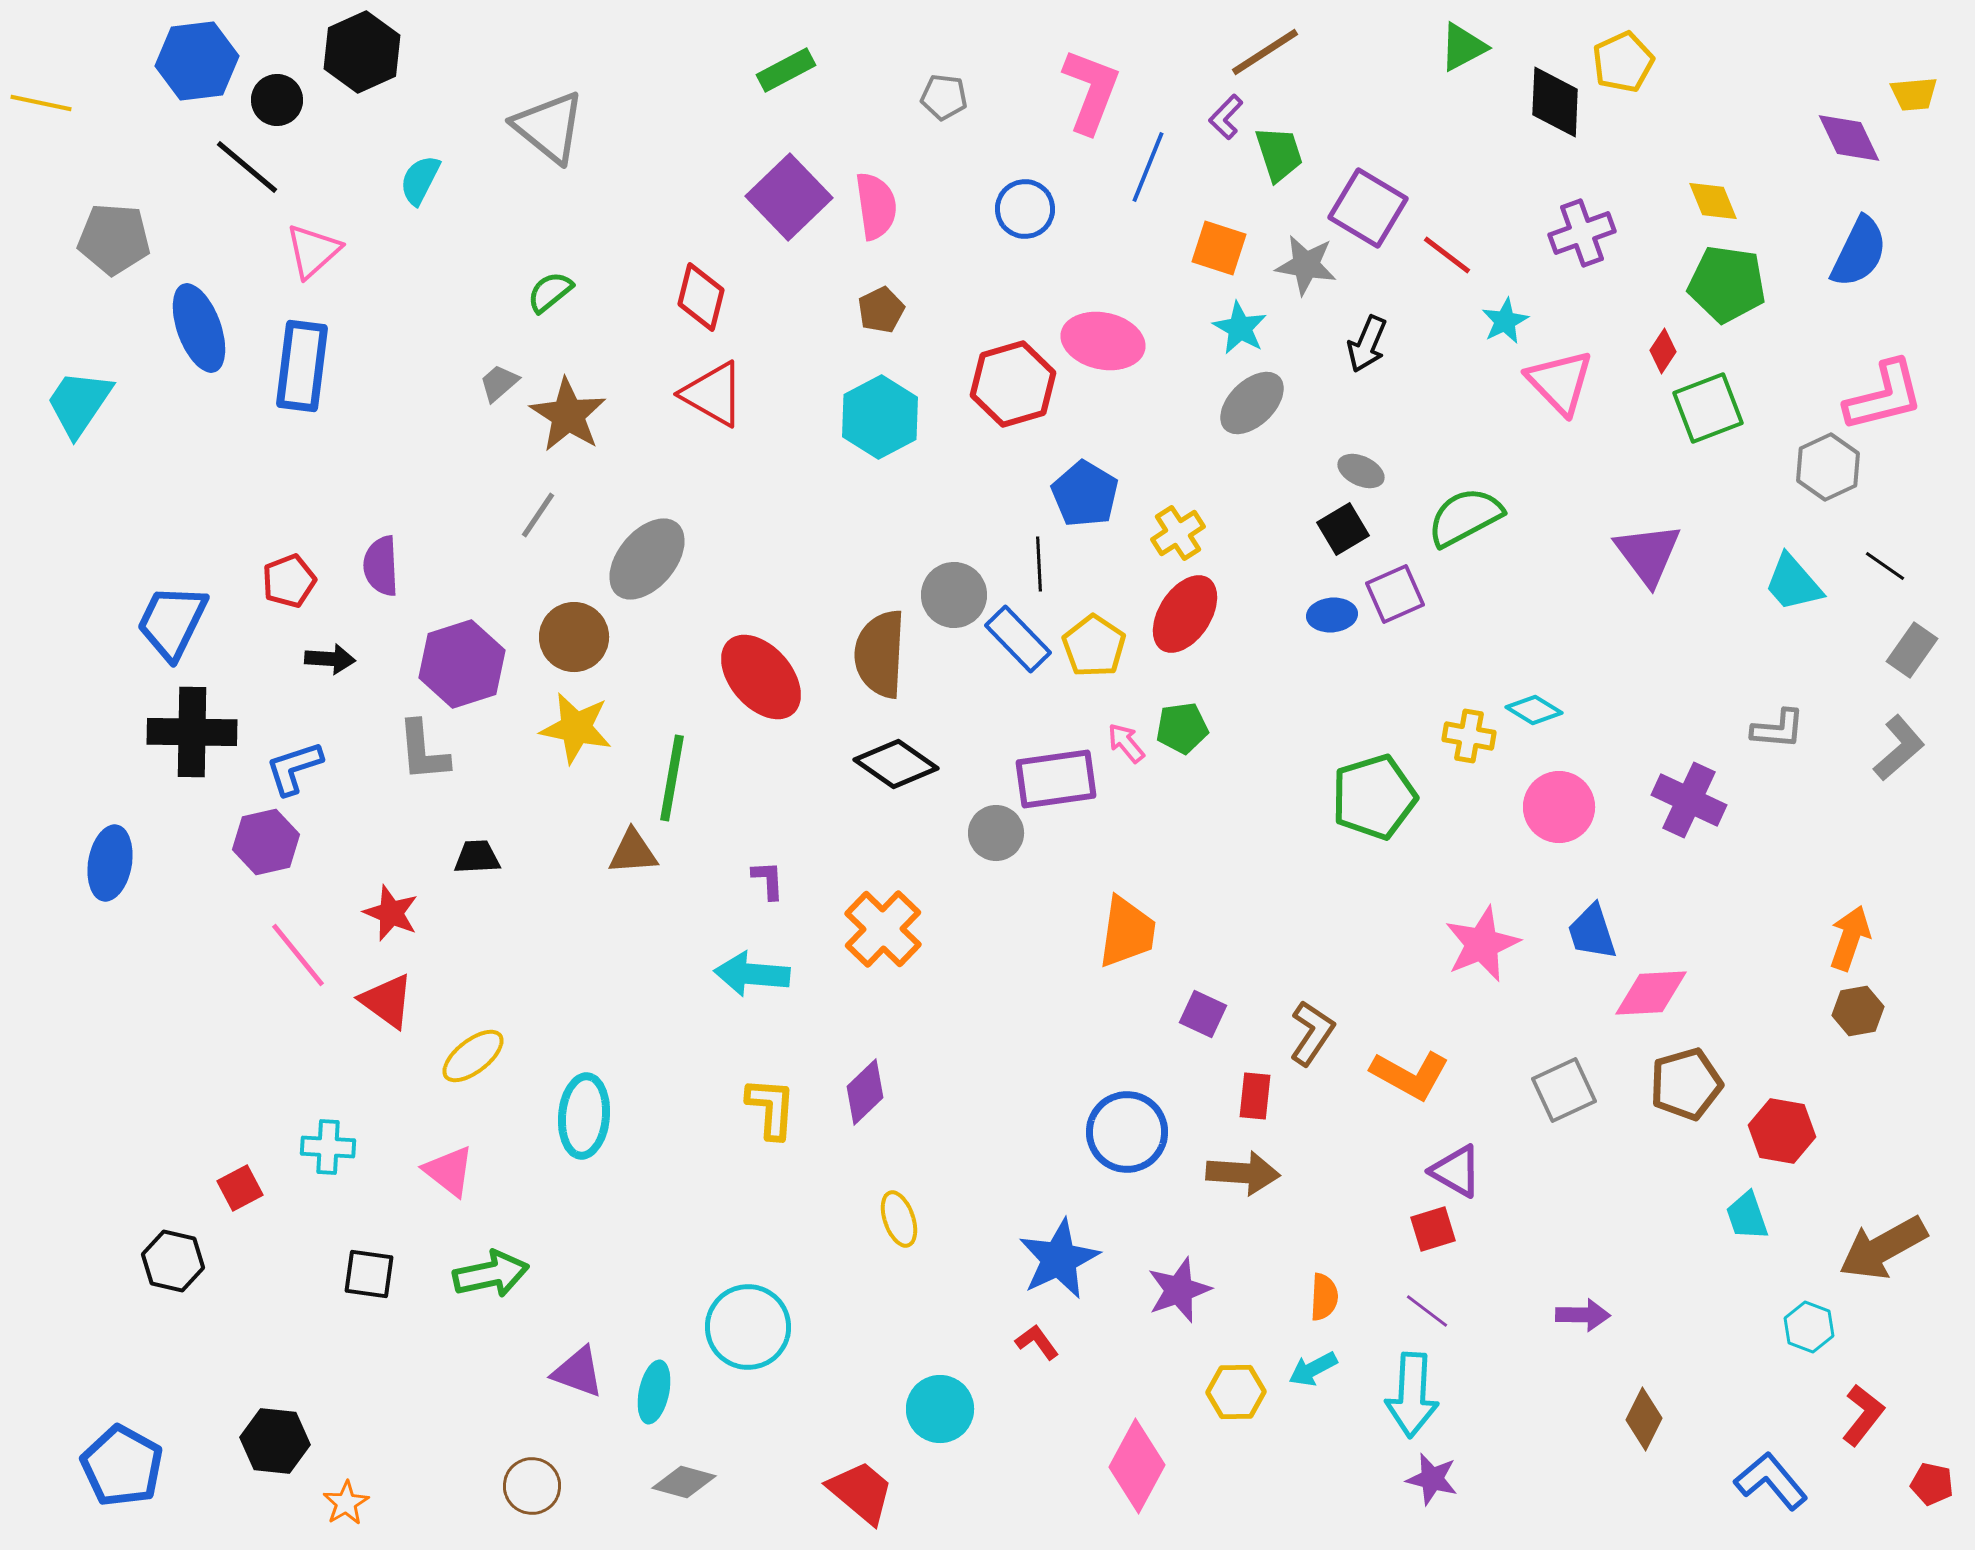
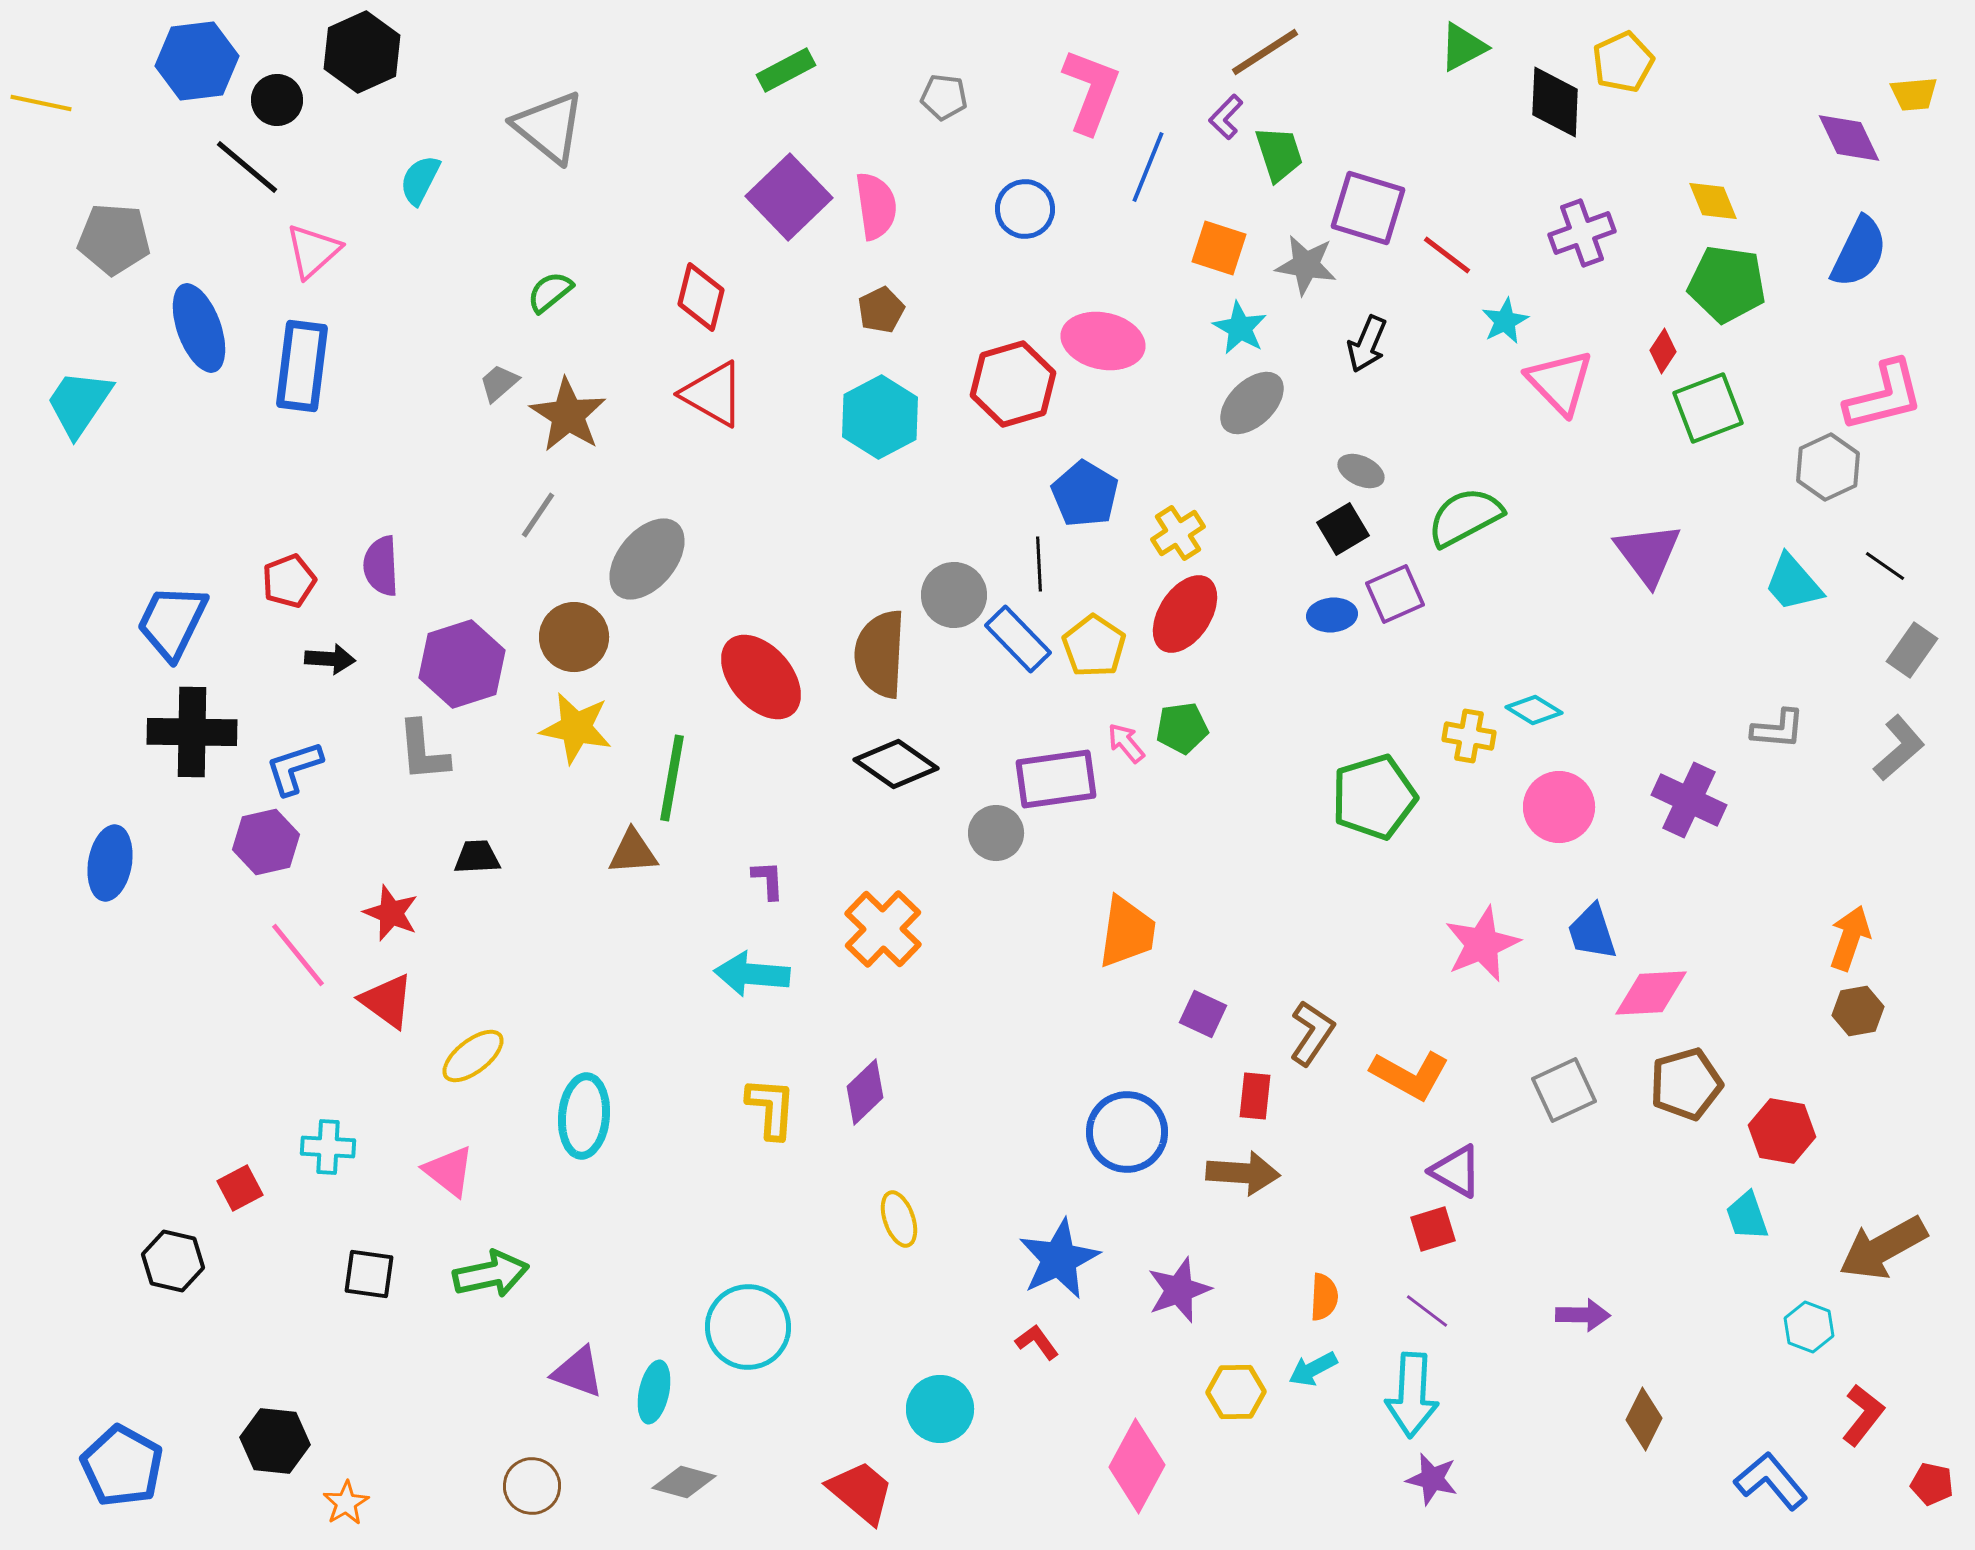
purple square at (1368, 208): rotated 14 degrees counterclockwise
